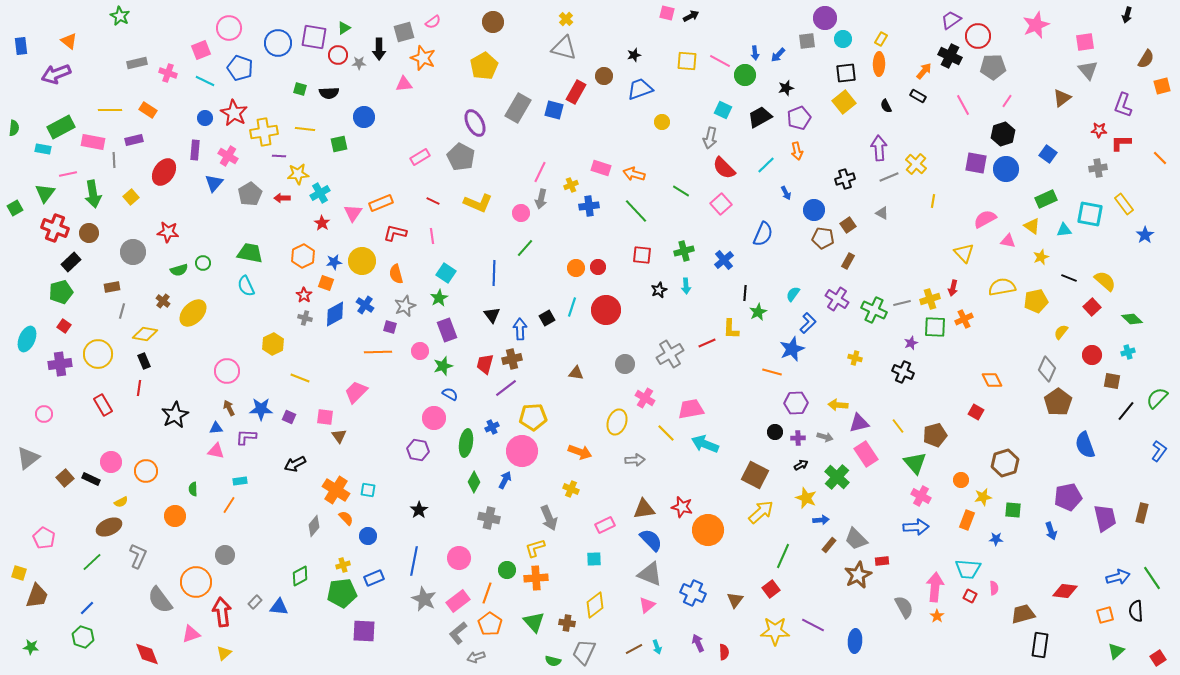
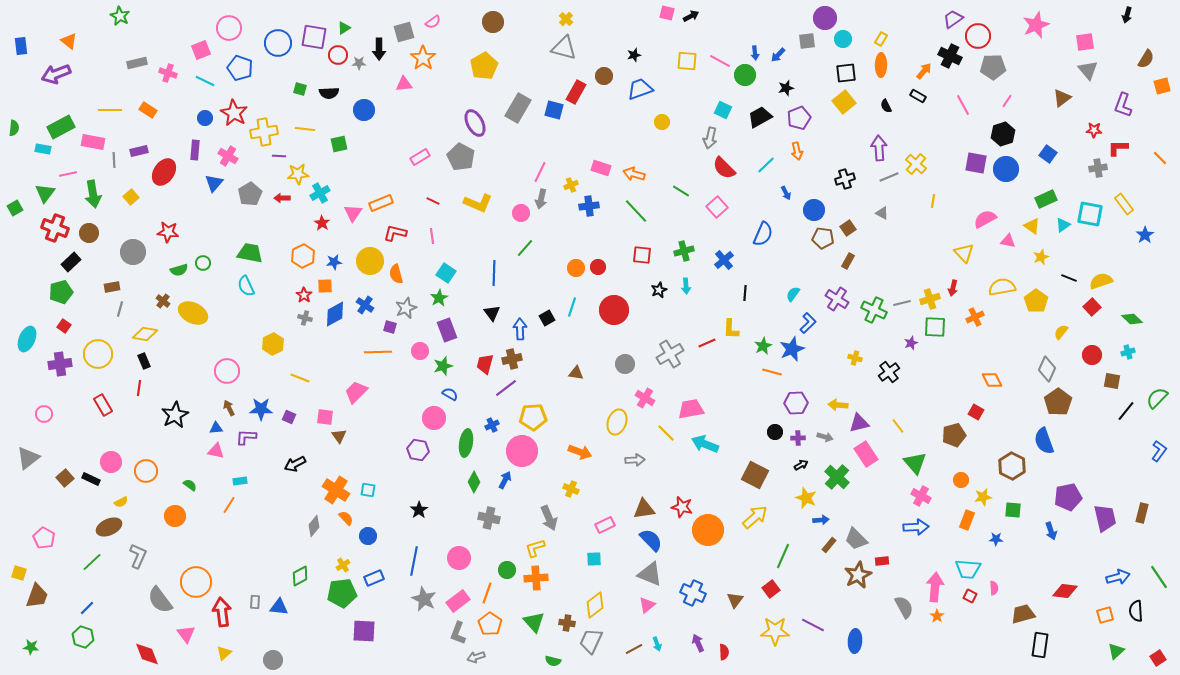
purple trapezoid at (951, 20): moved 2 px right, 1 px up
orange star at (423, 58): rotated 15 degrees clockwise
orange ellipse at (879, 64): moved 2 px right, 1 px down
blue circle at (364, 117): moved 7 px up
red star at (1099, 130): moved 5 px left
purple rectangle at (134, 140): moved 5 px right, 11 px down
red L-shape at (1121, 143): moved 3 px left, 5 px down
pink square at (721, 204): moved 4 px left, 3 px down
brown square at (848, 225): moved 3 px down
cyan triangle at (1064, 230): moved 1 px left, 5 px up; rotated 28 degrees counterclockwise
yellow circle at (362, 261): moved 8 px right
yellow semicircle at (1105, 281): moved 4 px left; rotated 60 degrees counterclockwise
orange square at (326, 283): moved 1 px left, 3 px down; rotated 21 degrees counterclockwise
yellow pentagon at (1036, 301): rotated 25 degrees counterclockwise
gray star at (405, 306): moved 1 px right, 2 px down
red circle at (606, 310): moved 8 px right
gray line at (122, 311): moved 2 px left, 2 px up
green star at (758, 312): moved 5 px right, 34 px down
yellow ellipse at (193, 313): rotated 72 degrees clockwise
black triangle at (492, 315): moved 2 px up
orange cross at (964, 319): moved 11 px right, 2 px up
black cross at (903, 372): moved 14 px left; rotated 30 degrees clockwise
blue cross at (492, 427): moved 2 px up
brown pentagon at (935, 435): moved 19 px right
blue semicircle at (1085, 445): moved 41 px left, 4 px up
brown hexagon at (1005, 463): moved 7 px right, 3 px down; rotated 16 degrees counterclockwise
green semicircle at (193, 489): moved 3 px left, 4 px up; rotated 128 degrees clockwise
yellow arrow at (761, 512): moved 6 px left, 5 px down
gray circle at (225, 555): moved 48 px right, 105 px down
yellow cross at (343, 565): rotated 16 degrees counterclockwise
green line at (1152, 578): moved 7 px right, 1 px up
gray rectangle at (255, 602): rotated 40 degrees counterclockwise
gray L-shape at (458, 633): rotated 30 degrees counterclockwise
pink triangle at (191, 634): moved 5 px left; rotated 48 degrees counterclockwise
cyan arrow at (657, 647): moved 3 px up
gray trapezoid at (584, 652): moved 7 px right, 11 px up
